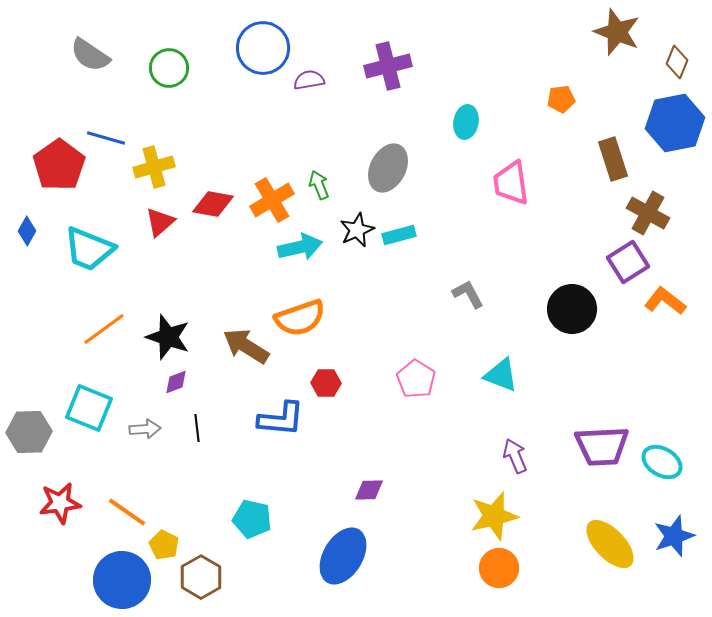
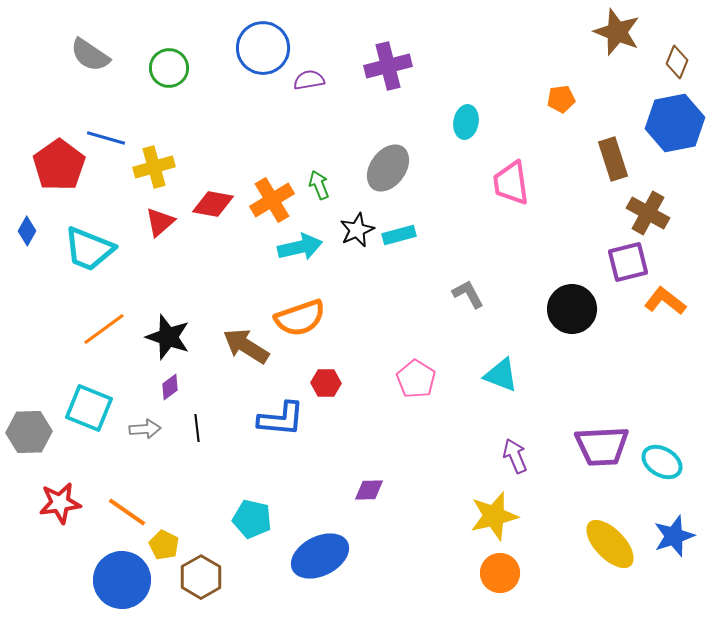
gray ellipse at (388, 168): rotated 9 degrees clockwise
purple square at (628, 262): rotated 18 degrees clockwise
purple diamond at (176, 382): moved 6 px left, 5 px down; rotated 16 degrees counterclockwise
blue ellipse at (343, 556): moved 23 px left; rotated 32 degrees clockwise
orange circle at (499, 568): moved 1 px right, 5 px down
